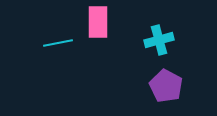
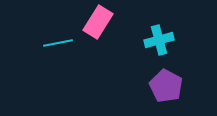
pink rectangle: rotated 32 degrees clockwise
